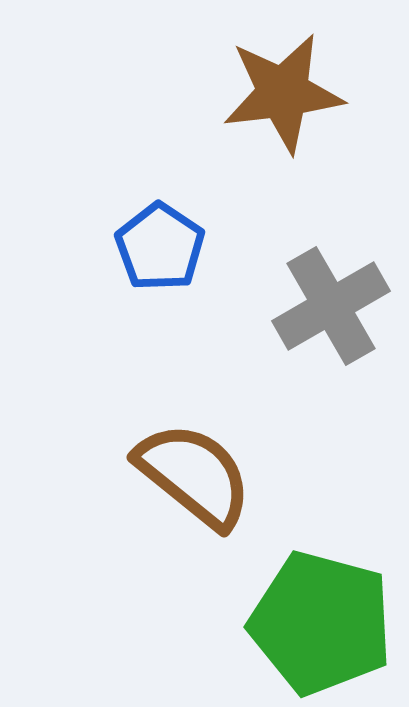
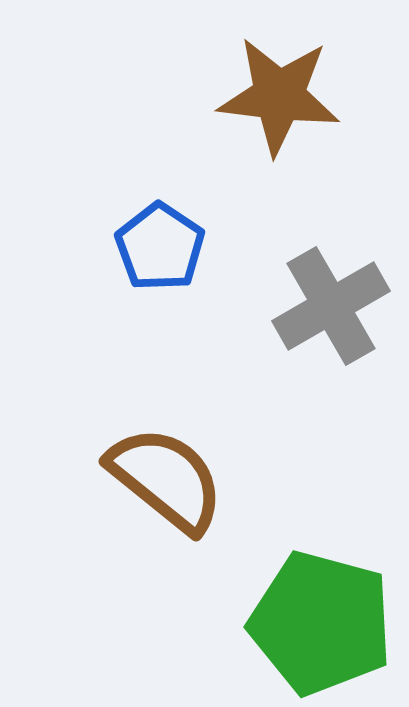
brown star: moved 4 px left, 3 px down; rotated 14 degrees clockwise
brown semicircle: moved 28 px left, 4 px down
